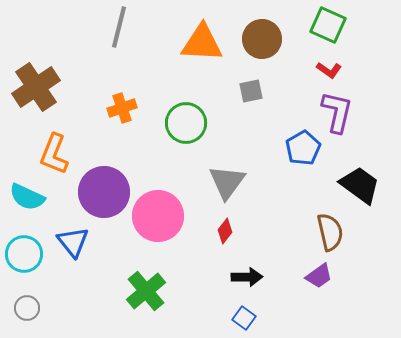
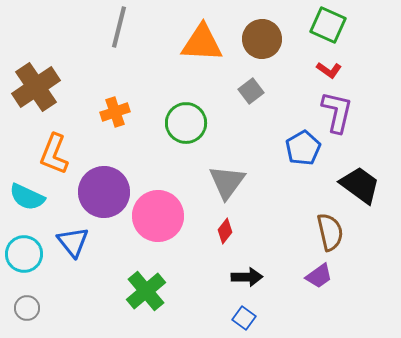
gray square: rotated 25 degrees counterclockwise
orange cross: moved 7 px left, 4 px down
